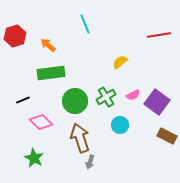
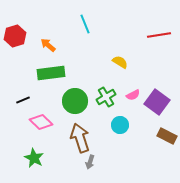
yellow semicircle: rotated 70 degrees clockwise
